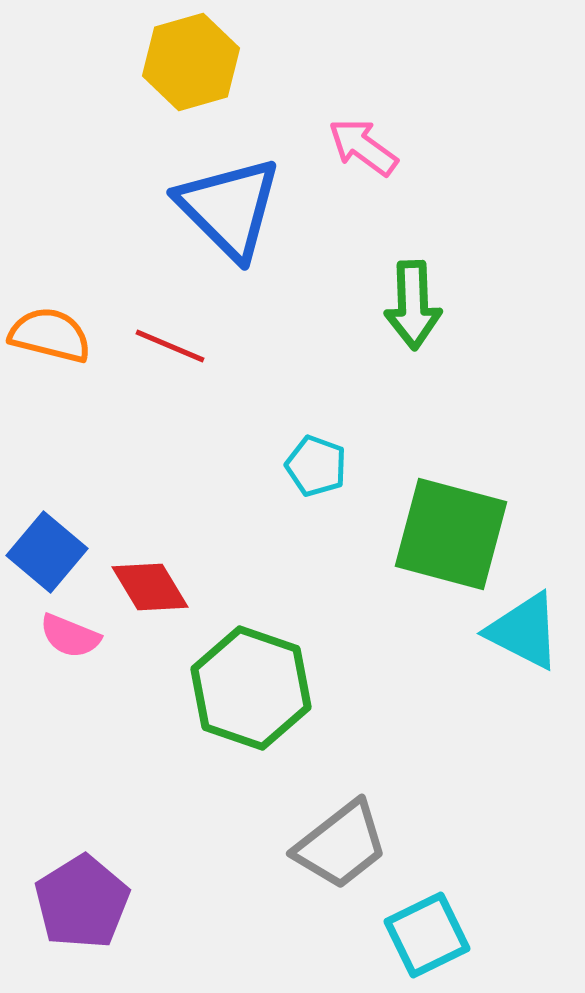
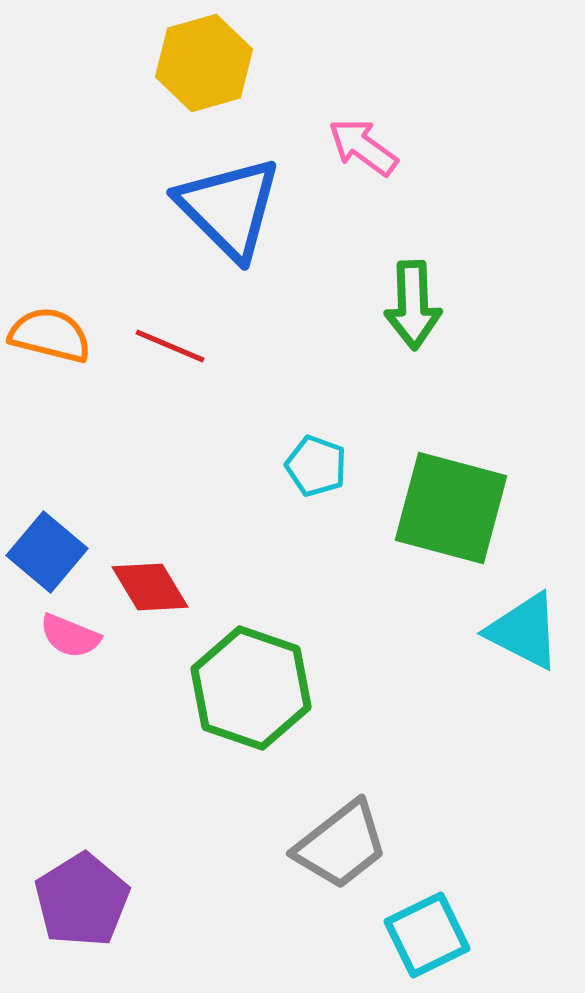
yellow hexagon: moved 13 px right, 1 px down
green square: moved 26 px up
purple pentagon: moved 2 px up
